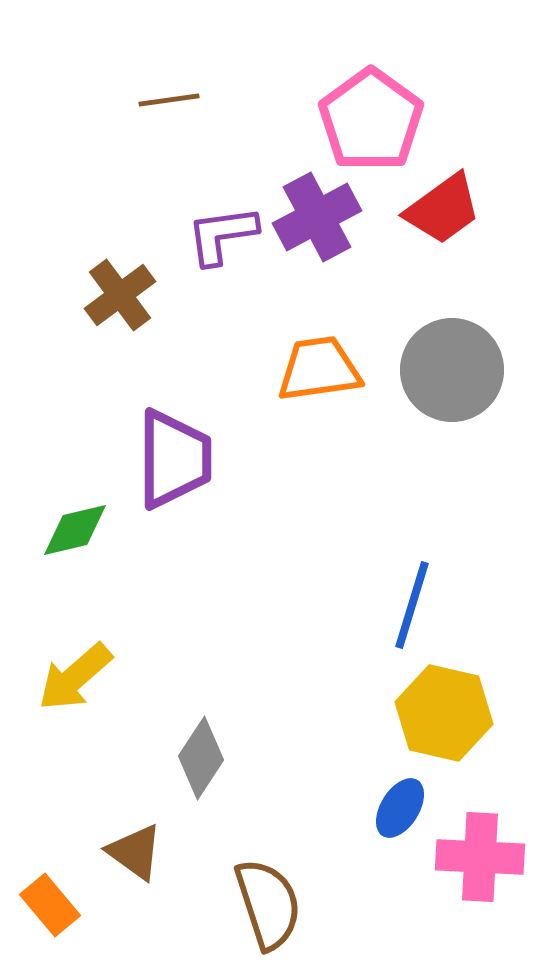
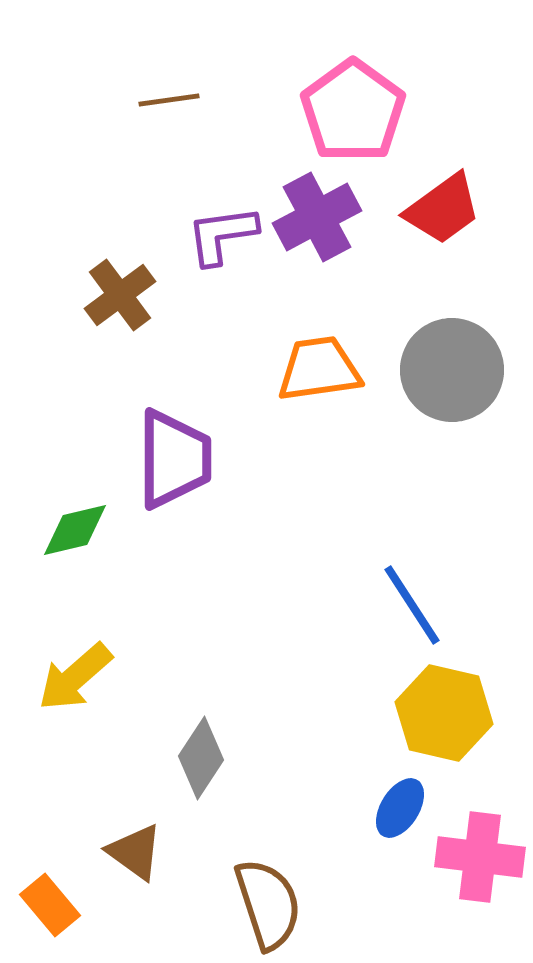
pink pentagon: moved 18 px left, 9 px up
blue line: rotated 50 degrees counterclockwise
pink cross: rotated 4 degrees clockwise
